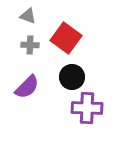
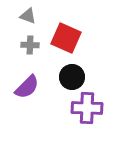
red square: rotated 12 degrees counterclockwise
